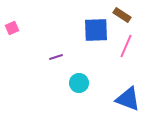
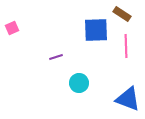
brown rectangle: moved 1 px up
pink line: rotated 25 degrees counterclockwise
